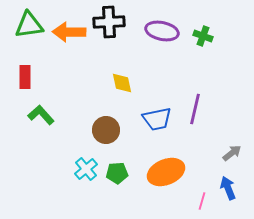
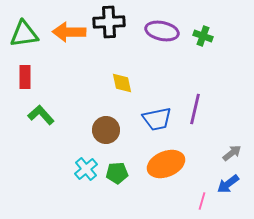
green triangle: moved 5 px left, 9 px down
orange ellipse: moved 8 px up
blue arrow: moved 4 px up; rotated 105 degrees counterclockwise
